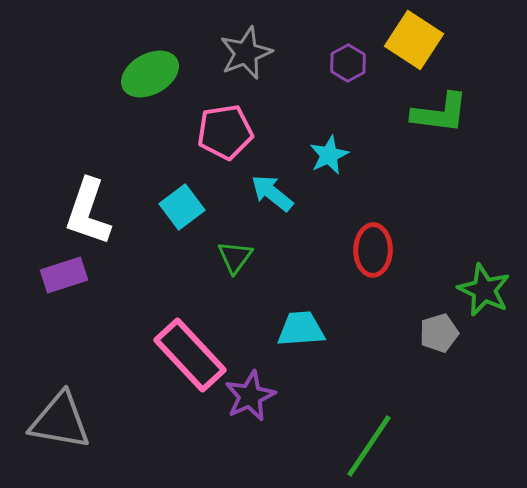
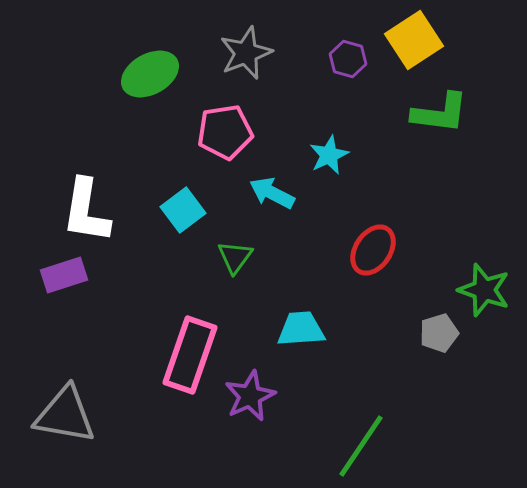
yellow square: rotated 24 degrees clockwise
purple hexagon: moved 4 px up; rotated 15 degrees counterclockwise
cyan arrow: rotated 12 degrees counterclockwise
cyan square: moved 1 px right, 3 px down
white L-shape: moved 2 px left, 1 px up; rotated 10 degrees counterclockwise
red ellipse: rotated 33 degrees clockwise
green star: rotated 6 degrees counterclockwise
pink rectangle: rotated 62 degrees clockwise
gray triangle: moved 5 px right, 6 px up
green line: moved 8 px left
